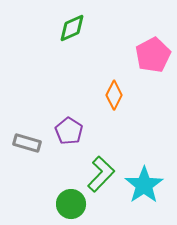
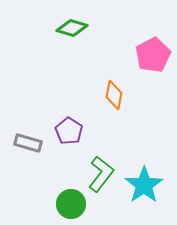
green diamond: rotated 40 degrees clockwise
orange diamond: rotated 16 degrees counterclockwise
gray rectangle: moved 1 px right
green L-shape: rotated 6 degrees counterclockwise
